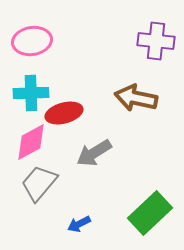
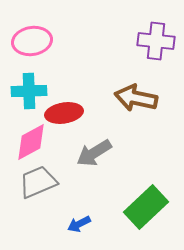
cyan cross: moved 2 px left, 2 px up
red ellipse: rotated 6 degrees clockwise
gray trapezoid: moved 1 px left, 1 px up; rotated 27 degrees clockwise
green rectangle: moved 4 px left, 6 px up
